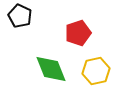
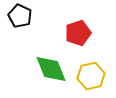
yellow hexagon: moved 5 px left, 5 px down
